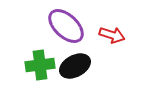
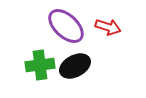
red arrow: moved 4 px left, 8 px up
